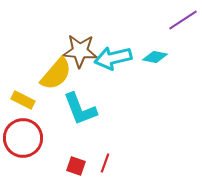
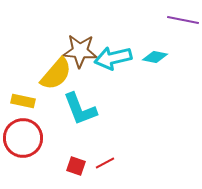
purple line: rotated 44 degrees clockwise
yellow rectangle: moved 1 px down; rotated 15 degrees counterclockwise
red line: rotated 42 degrees clockwise
